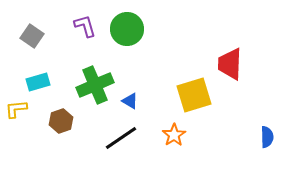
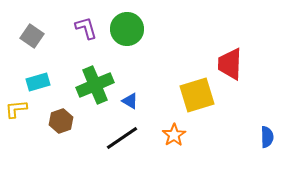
purple L-shape: moved 1 px right, 2 px down
yellow square: moved 3 px right
black line: moved 1 px right
